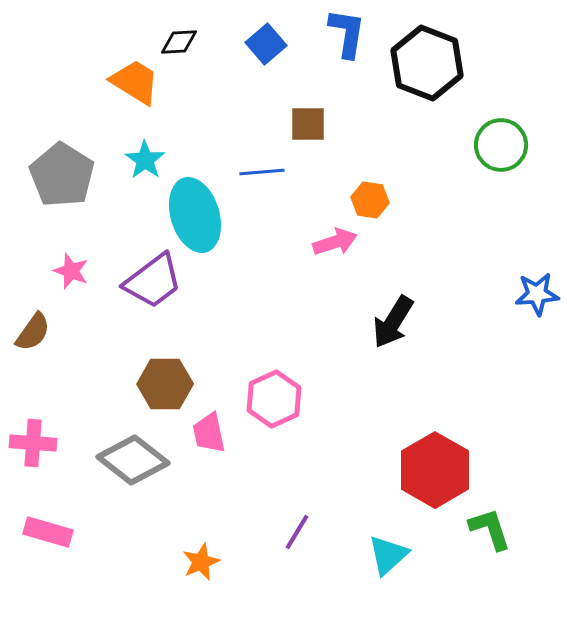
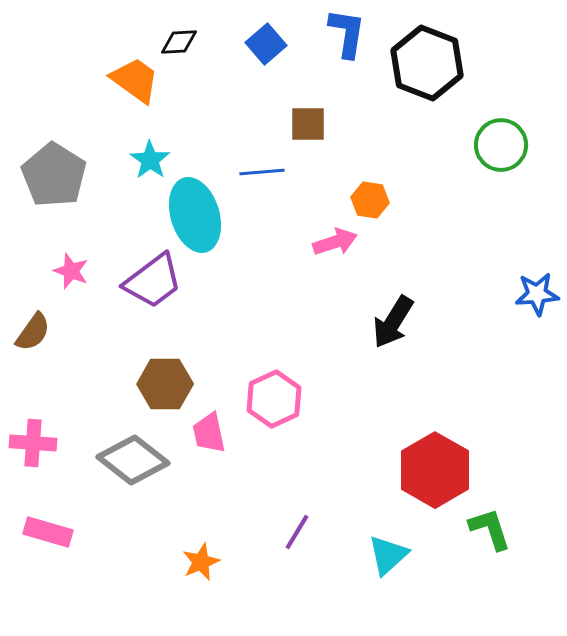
orange trapezoid: moved 2 px up; rotated 4 degrees clockwise
cyan star: moved 5 px right
gray pentagon: moved 8 px left
